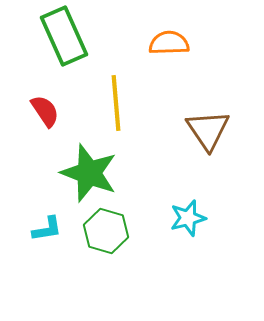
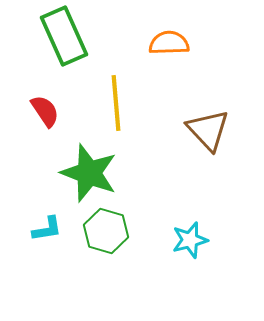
brown triangle: rotated 9 degrees counterclockwise
cyan star: moved 2 px right, 22 px down
